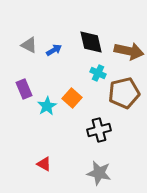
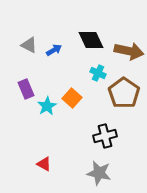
black diamond: moved 2 px up; rotated 12 degrees counterclockwise
purple rectangle: moved 2 px right
brown pentagon: rotated 24 degrees counterclockwise
black cross: moved 6 px right, 6 px down
